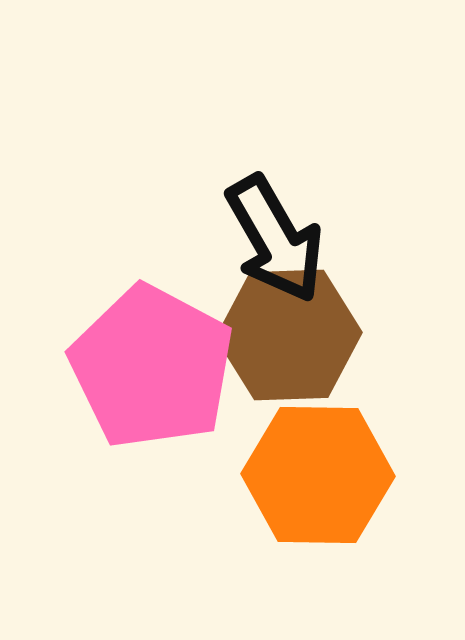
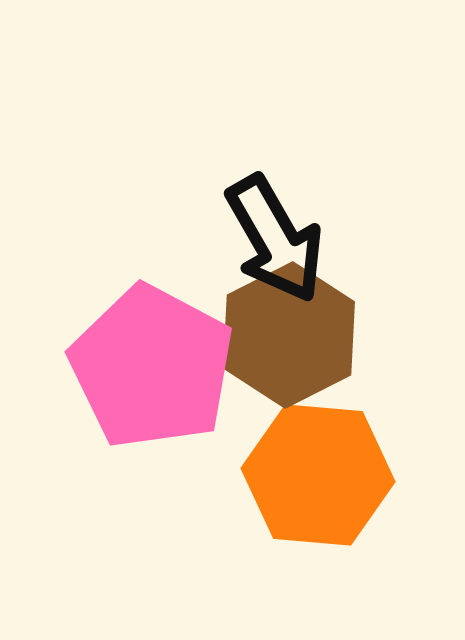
brown hexagon: rotated 25 degrees counterclockwise
orange hexagon: rotated 4 degrees clockwise
